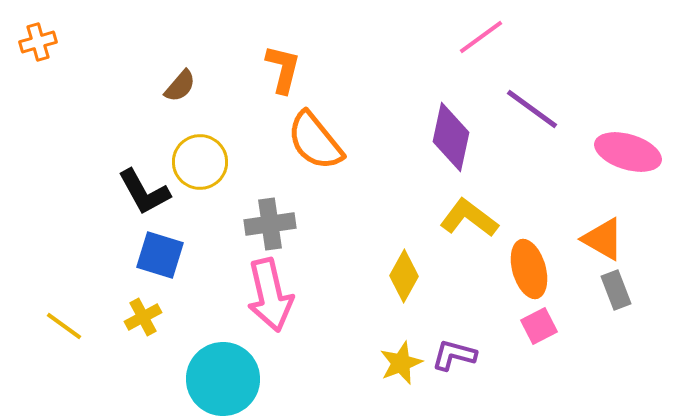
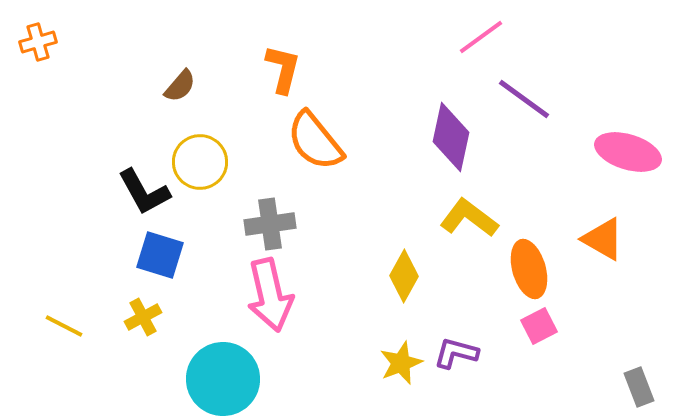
purple line: moved 8 px left, 10 px up
gray rectangle: moved 23 px right, 97 px down
yellow line: rotated 9 degrees counterclockwise
purple L-shape: moved 2 px right, 2 px up
